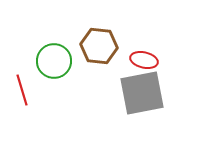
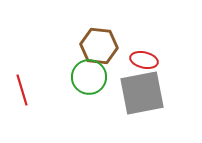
green circle: moved 35 px right, 16 px down
